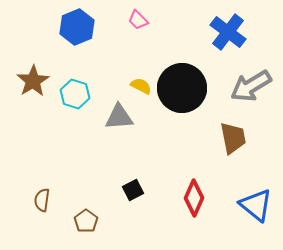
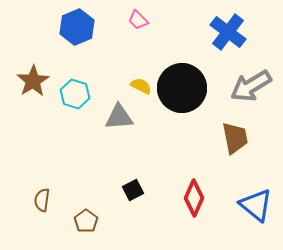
brown trapezoid: moved 2 px right
